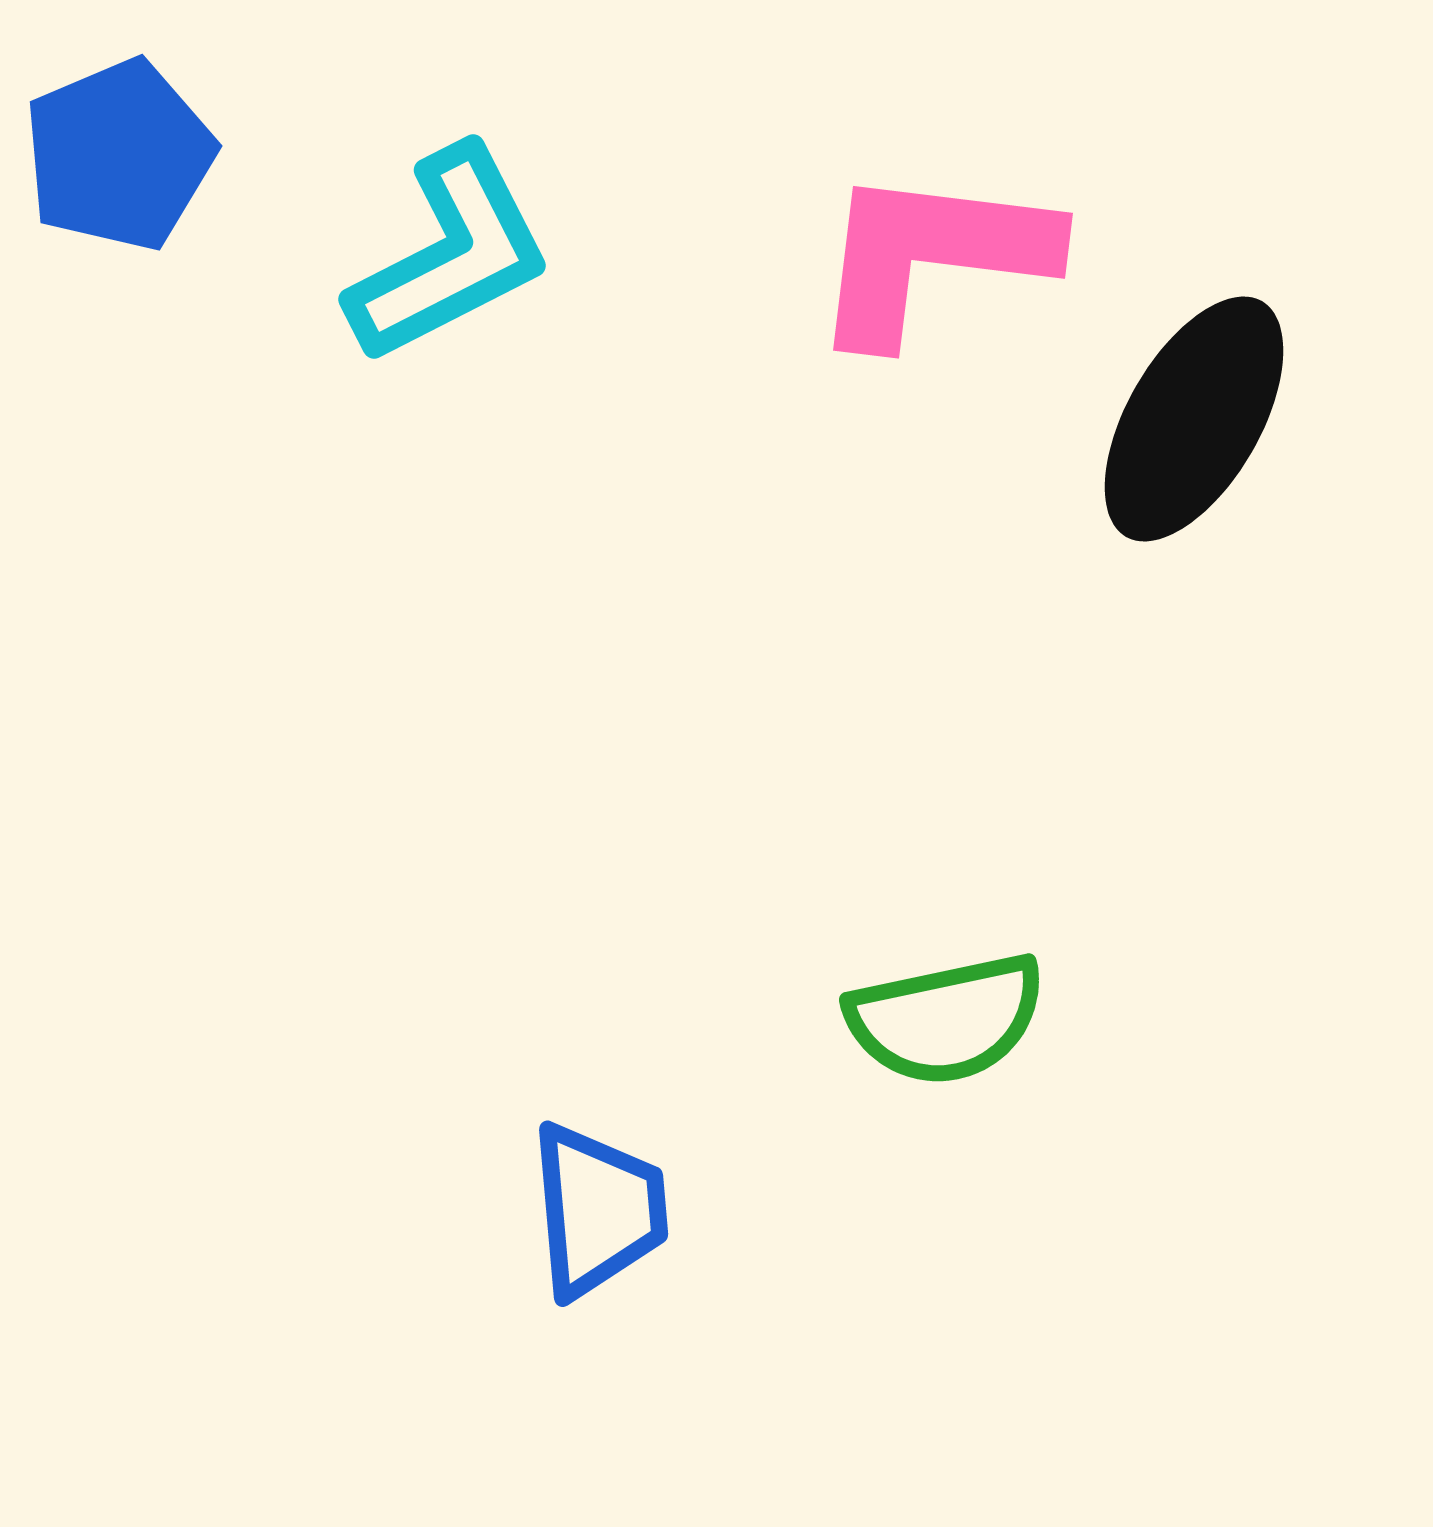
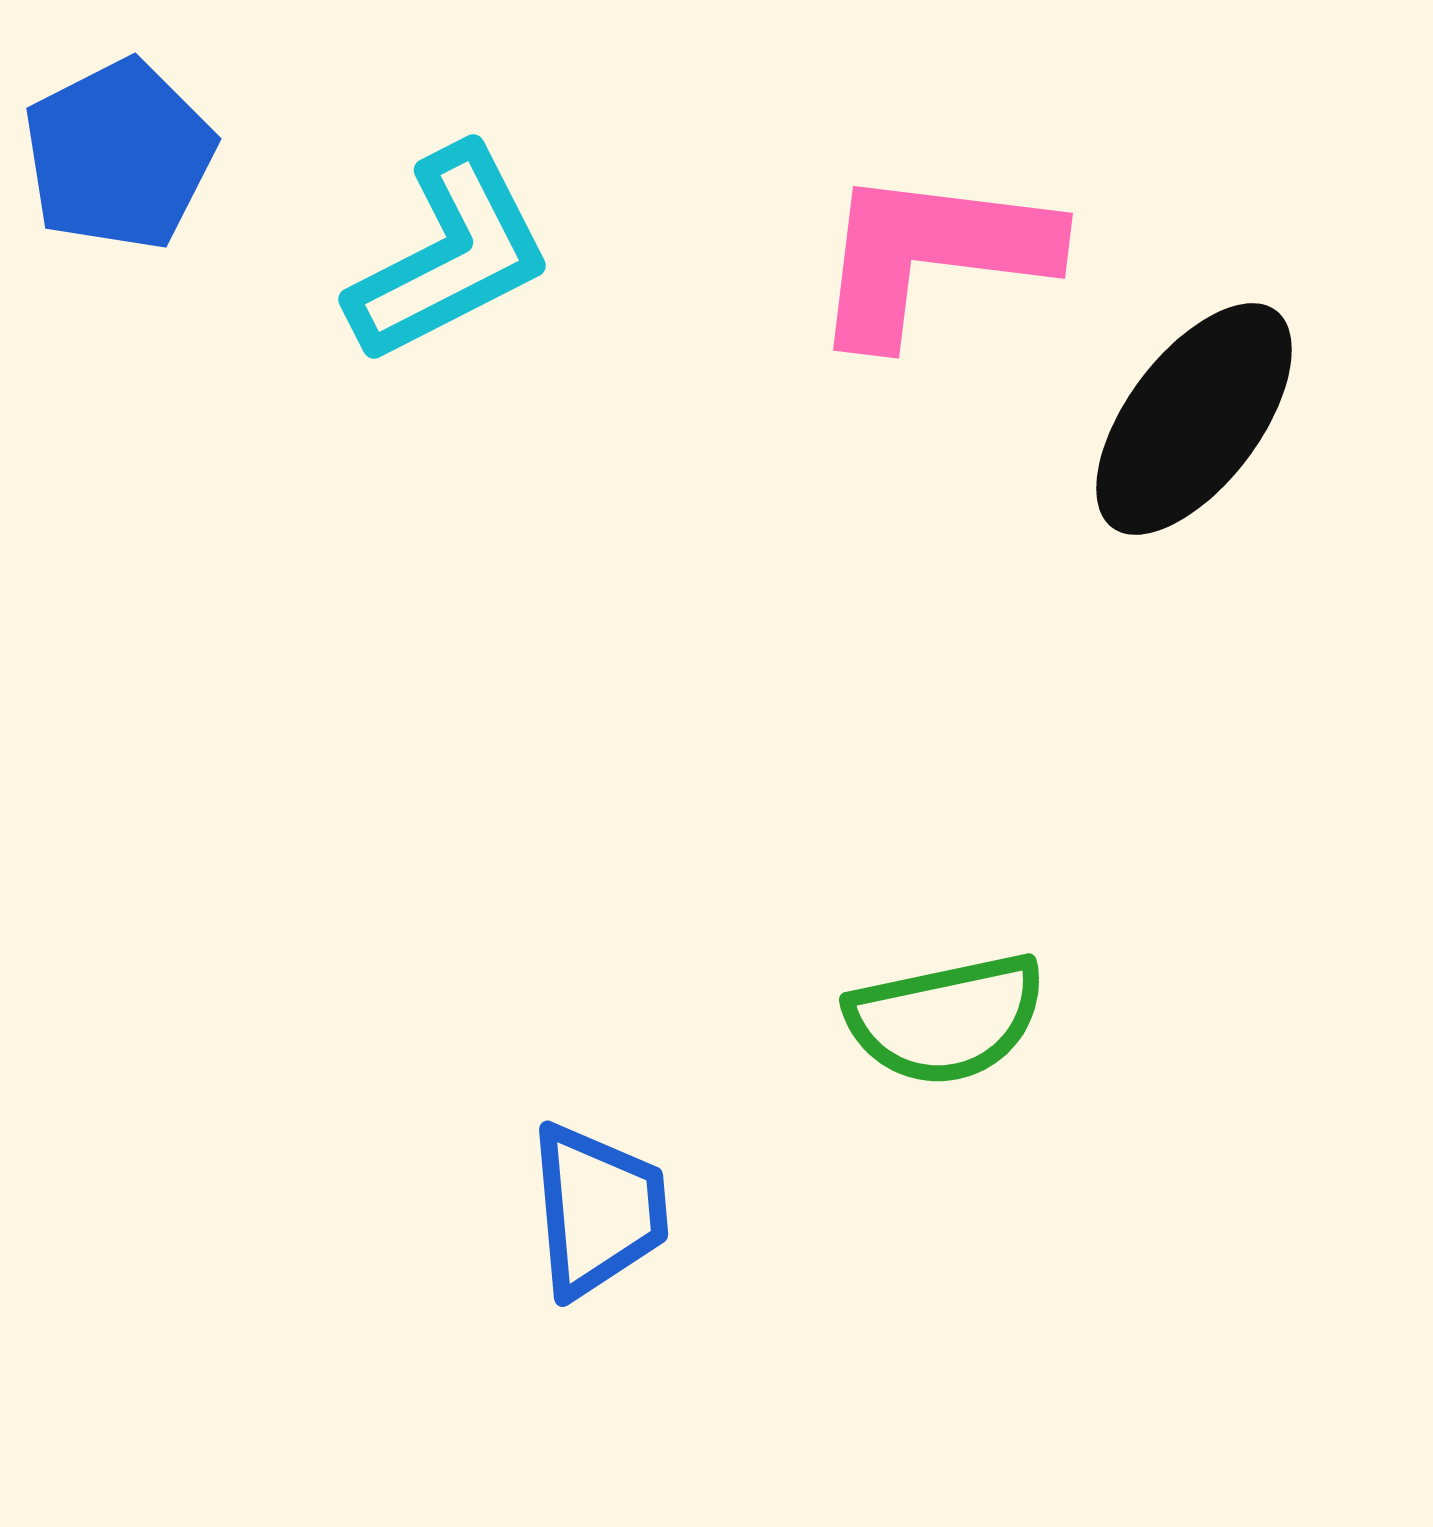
blue pentagon: rotated 4 degrees counterclockwise
black ellipse: rotated 7 degrees clockwise
